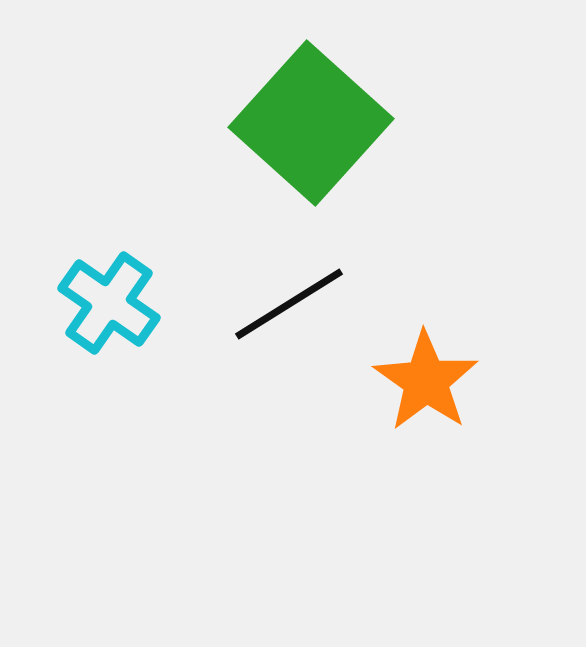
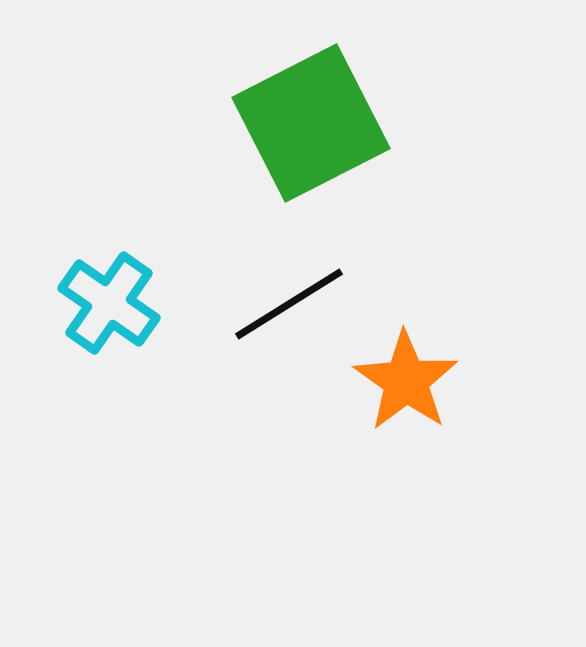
green square: rotated 21 degrees clockwise
orange star: moved 20 px left
